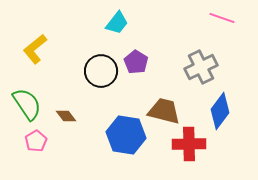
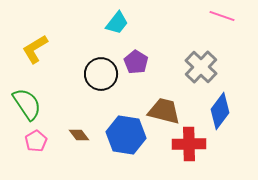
pink line: moved 2 px up
yellow L-shape: rotated 8 degrees clockwise
gray cross: rotated 20 degrees counterclockwise
black circle: moved 3 px down
brown diamond: moved 13 px right, 19 px down
